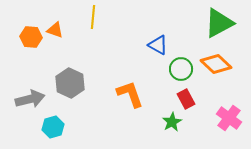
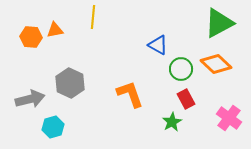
orange triangle: rotated 30 degrees counterclockwise
